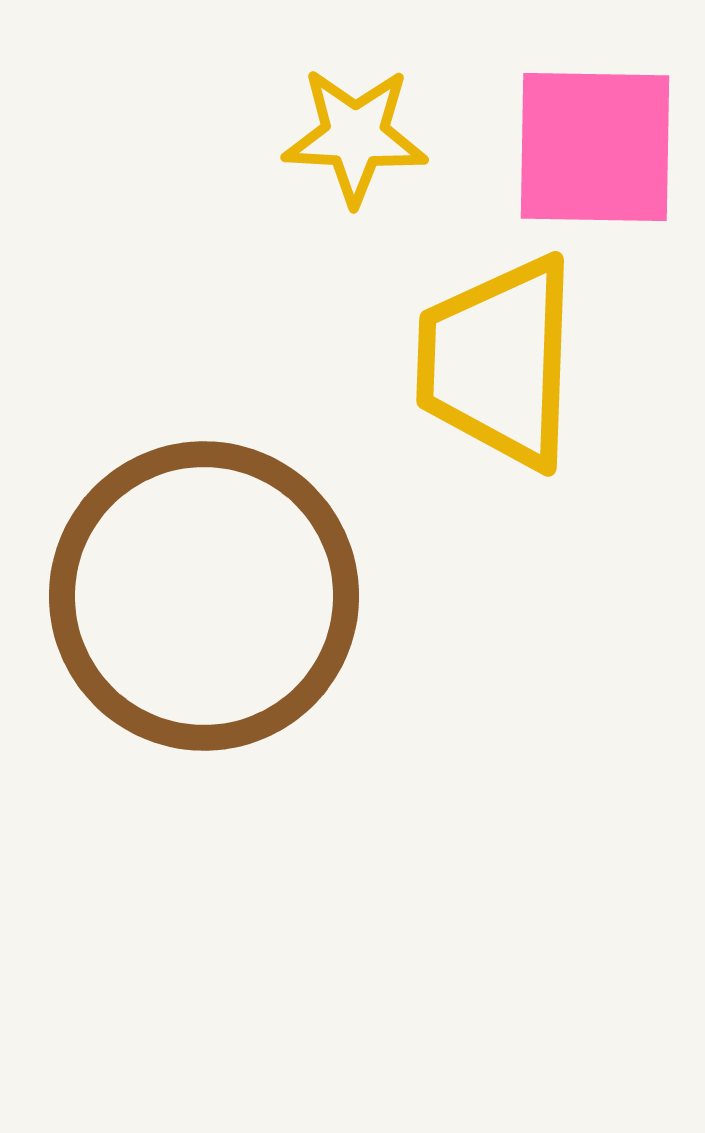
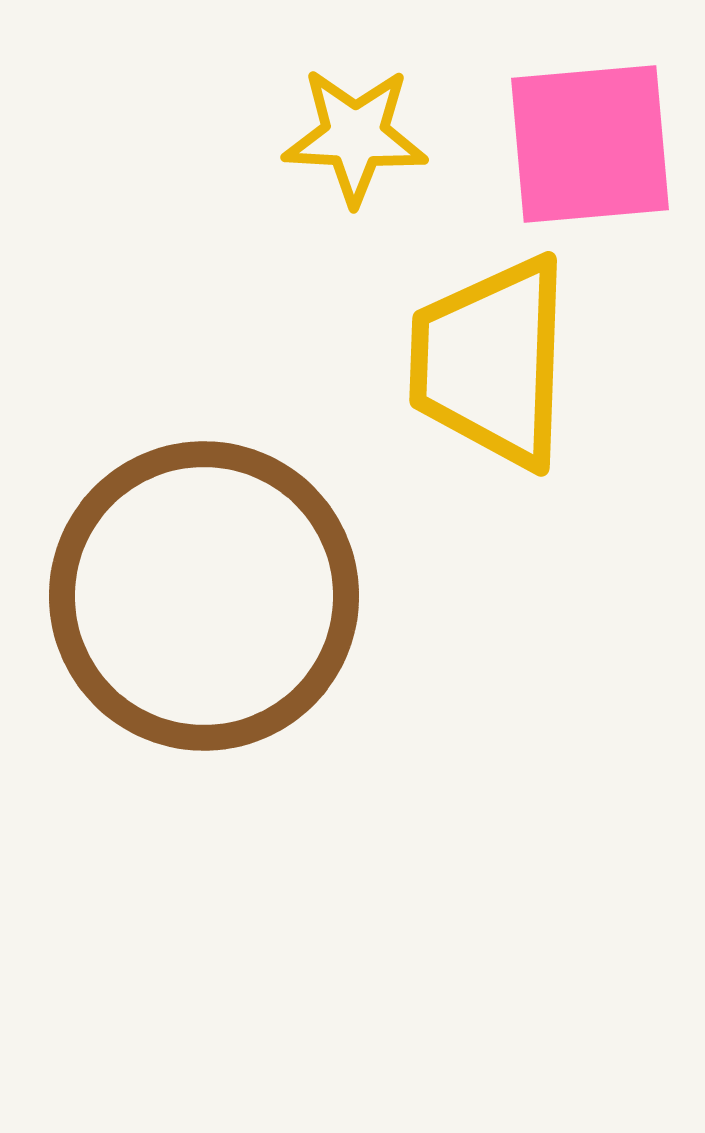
pink square: moved 5 px left, 3 px up; rotated 6 degrees counterclockwise
yellow trapezoid: moved 7 px left
